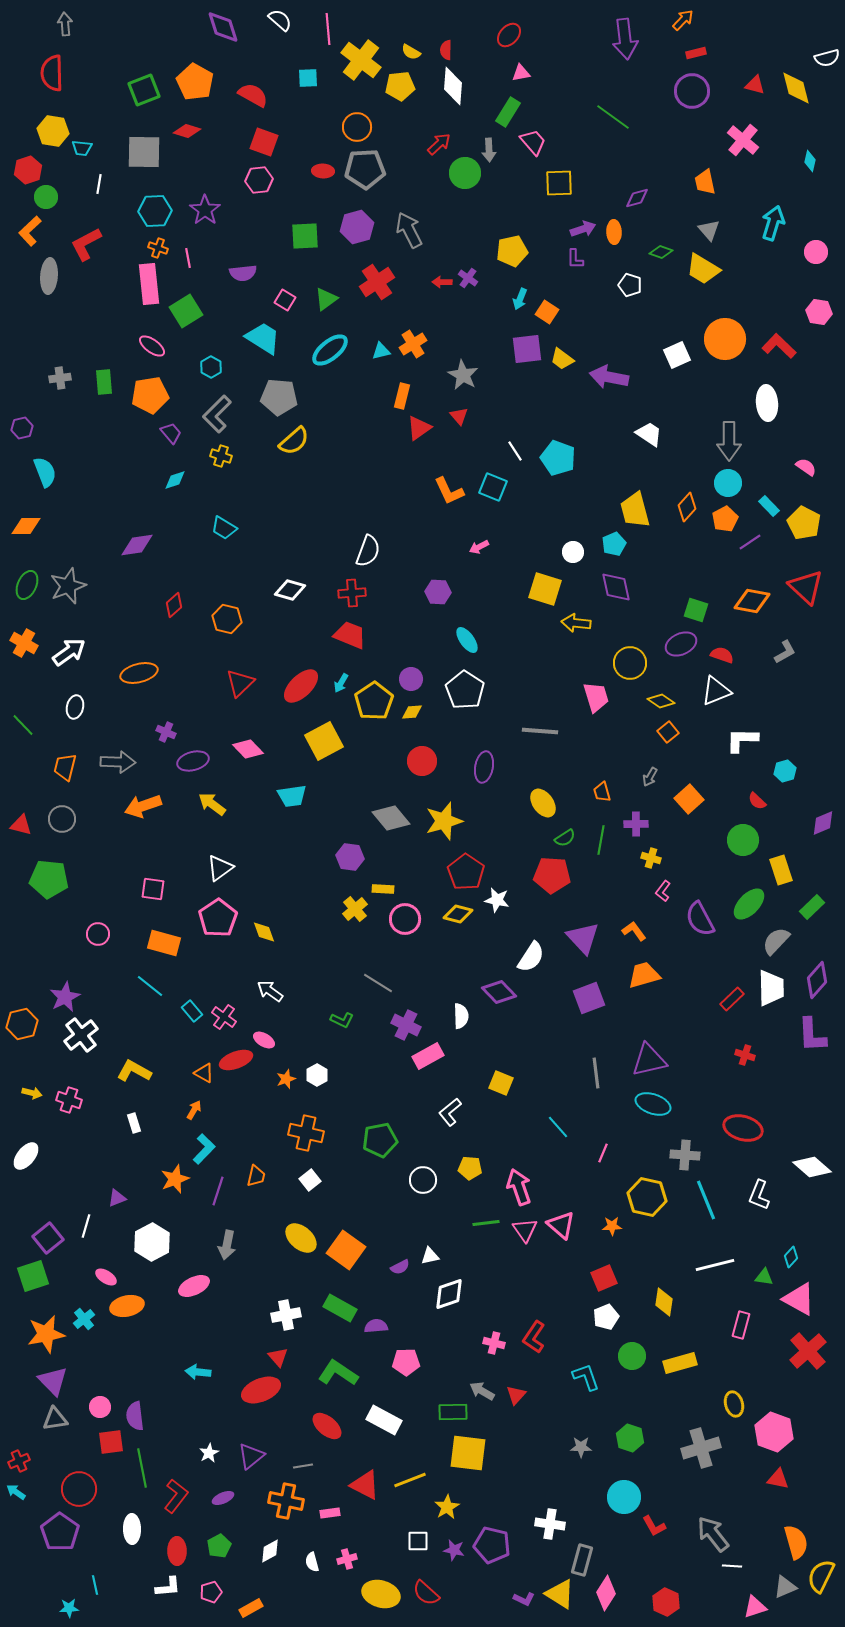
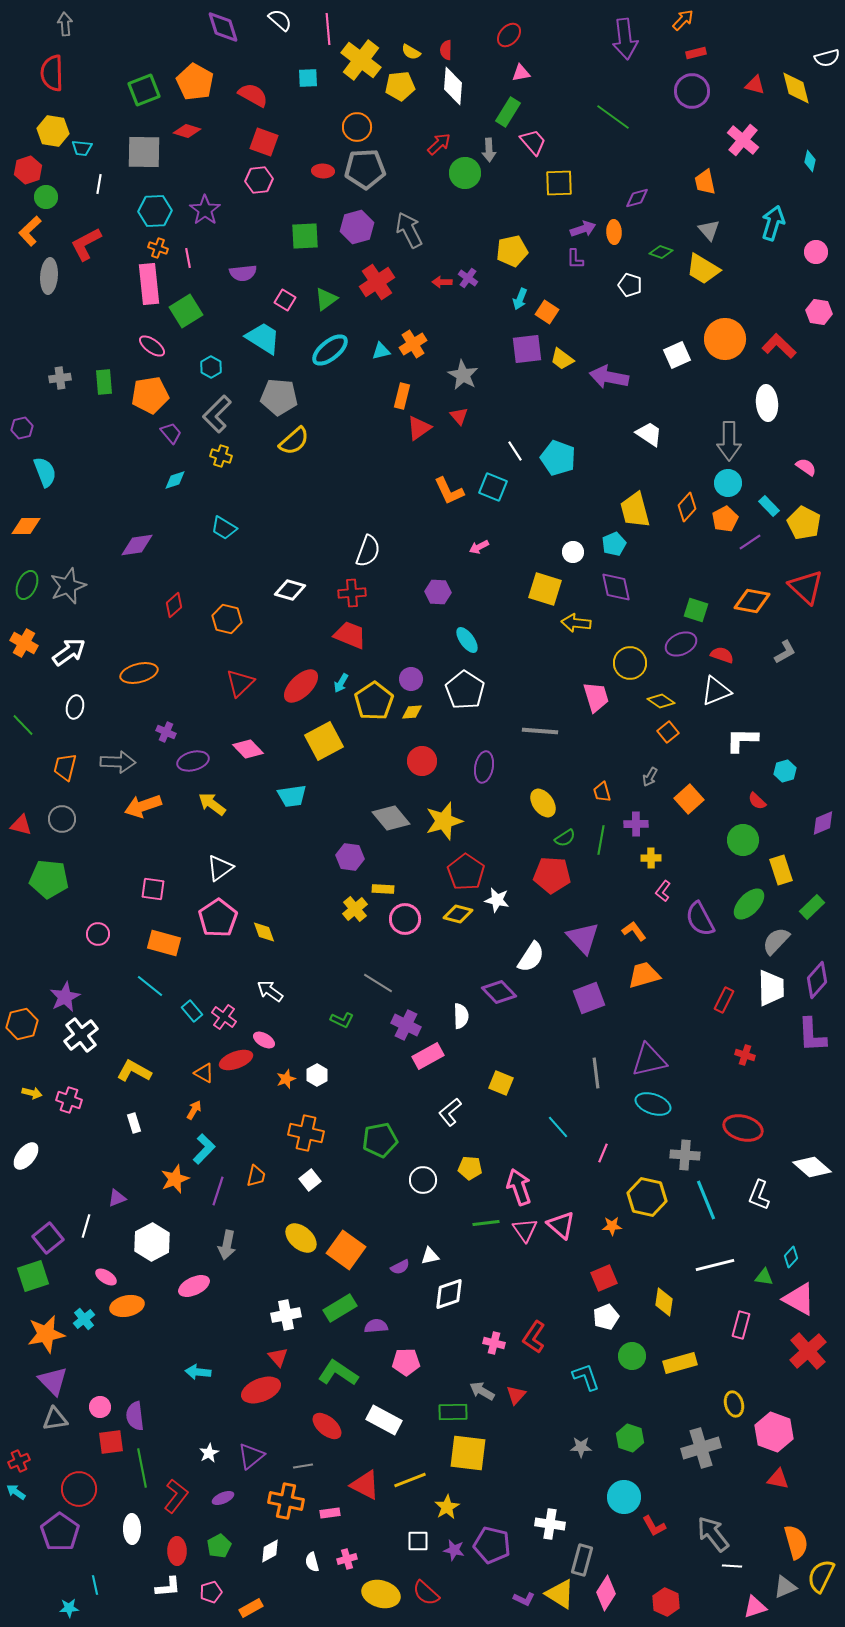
yellow cross at (651, 858): rotated 18 degrees counterclockwise
red rectangle at (732, 999): moved 8 px left, 1 px down; rotated 20 degrees counterclockwise
green rectangle at (340, 1308): rotated 60 degrees counterclockwise
